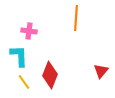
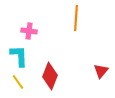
red diamond: moved 1 px down
yellow line: moved 6 px left
